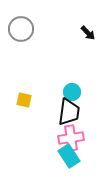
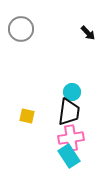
yellow square: moved 3 px right, 16 px down
